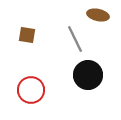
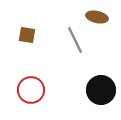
brown ellipse: moved 1 px left, 2 px down
gray line: moved 1 px down
black circle: moved 13 px right, 15 px down
